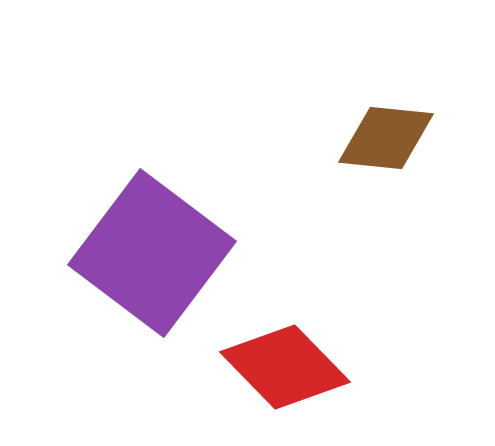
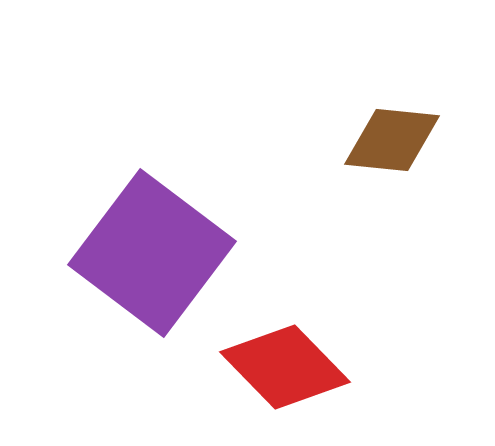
brown diamond: moved 6 px right, 2 px down
